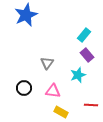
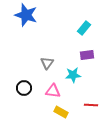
blue star: rotated 30 degrees counterclockwise
cyan rectangle: moved 7 px up
purple rectangle: rotated 56 degrees counterclockwise
cyan star: moved 5 px left; rotated 14 degrees clockwise
